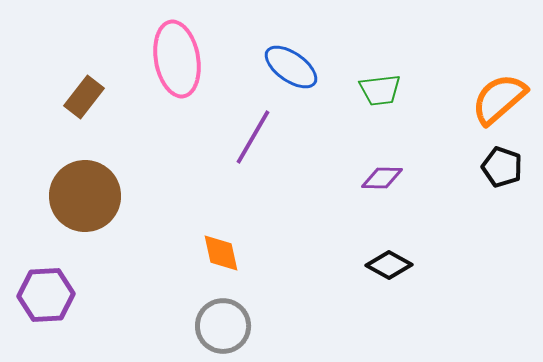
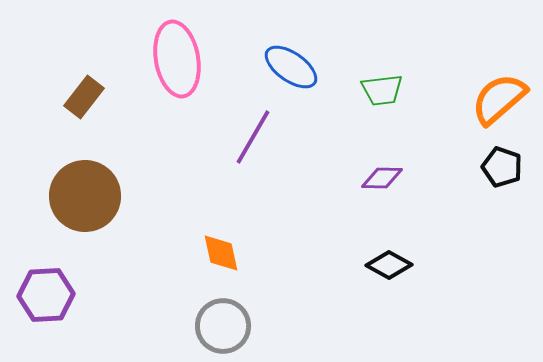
green trapezoid: moved 2 px right
